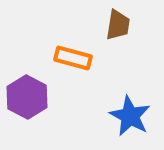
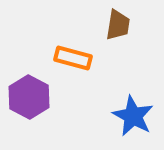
purple hexagon: moved 2 px right
blue star: moved 3 px right
